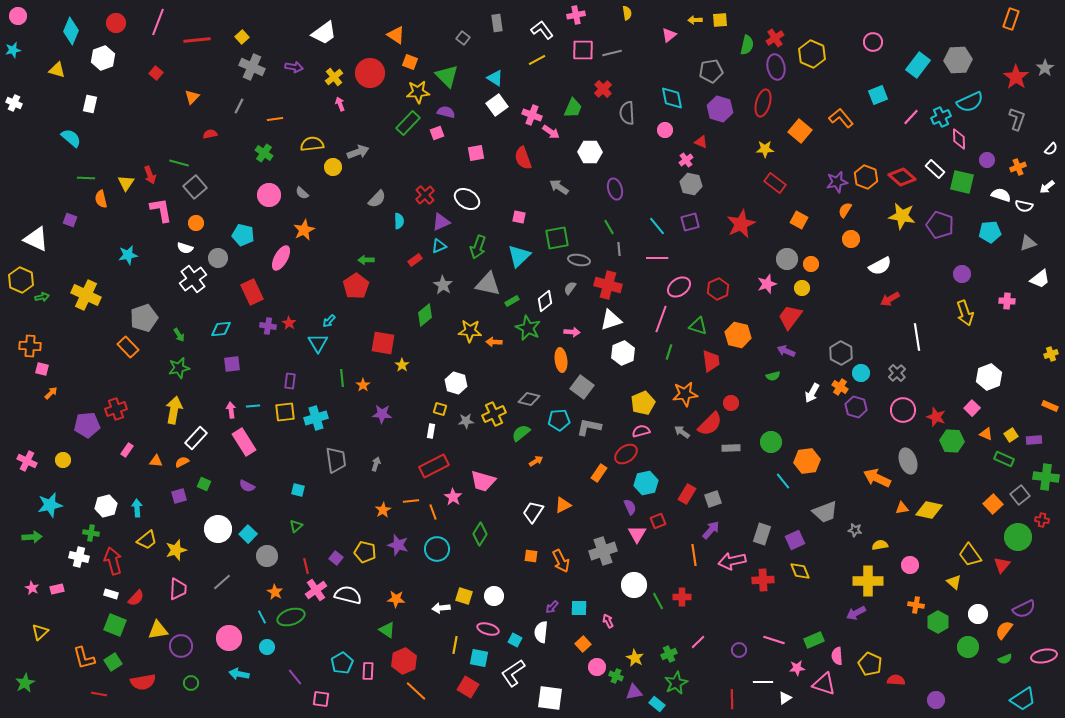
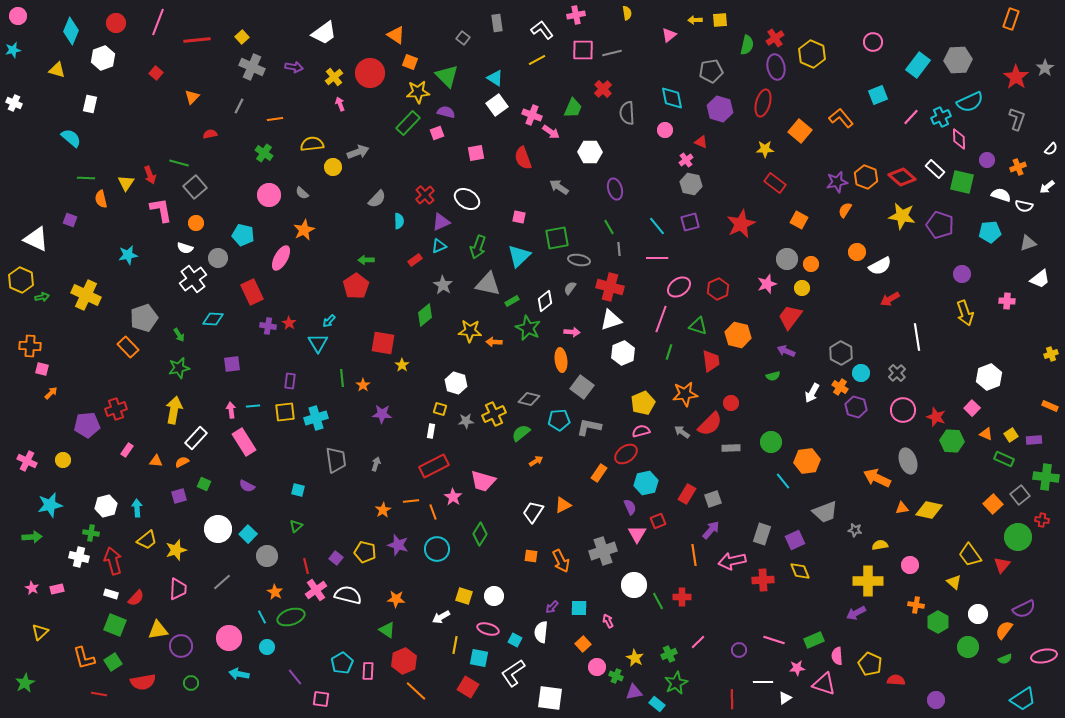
orange circle at (851, 239): moved 6 px right, 13 px down
red cross at (608, 285): moved 2 px right, 2 px down
cyan diamond at (221, 329): moved 8 px left, 10 px up; rotated 10 degrees clockwise
white arrow at (441, 608): moved 9 px down; rotated 24 degrees counterclockwise
